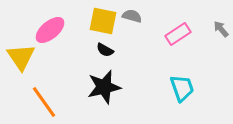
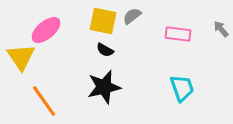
gray semicircle: rotated 54 degrees counterclockwise
pink ellipse: moved 4 px left
pink rectangle: rotated 40 degrees clockwise
orange line: moved 1 px up
